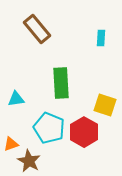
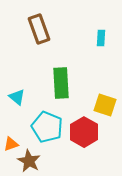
brown rectangle: moved 2 px right; rotated 20 degrees clockwise
cyan triangle: moved 1 px right, 2 px up; rotated 48 degrees clockwise
cyan pentagon: moved 2 px left, 1 px up
